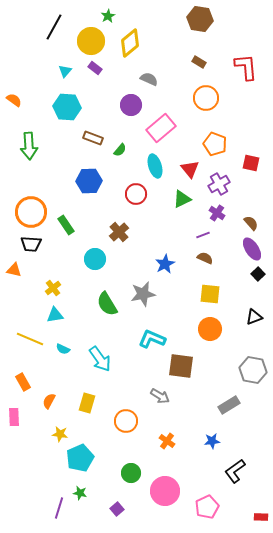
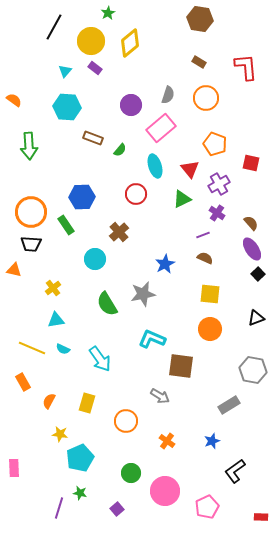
green star at (108, 16): moved 3 px up
gray semicircle at (149, 79): moved 19 px right, 16 px down; rotated 84 degrees clockwise
blue hexagon at (89, 181): moved 7 px left, 16 px down
cyan triangle at (55, 315): moved 1 px right, 5 px down
black triangle at (254, 317): moved 2 px right, 1 px down
yellow line at (30, 339): moved 2 px right, 9 px down
pink rectangle at (14, 417): moved 51 px down
blue star at (212, 441): rotated 14 degrees counterclockwise
